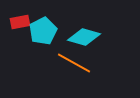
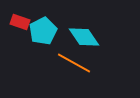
red rectangle: rotated 30 degrees clockwise
cyan diamond: rotated 40 degrees clockwise
